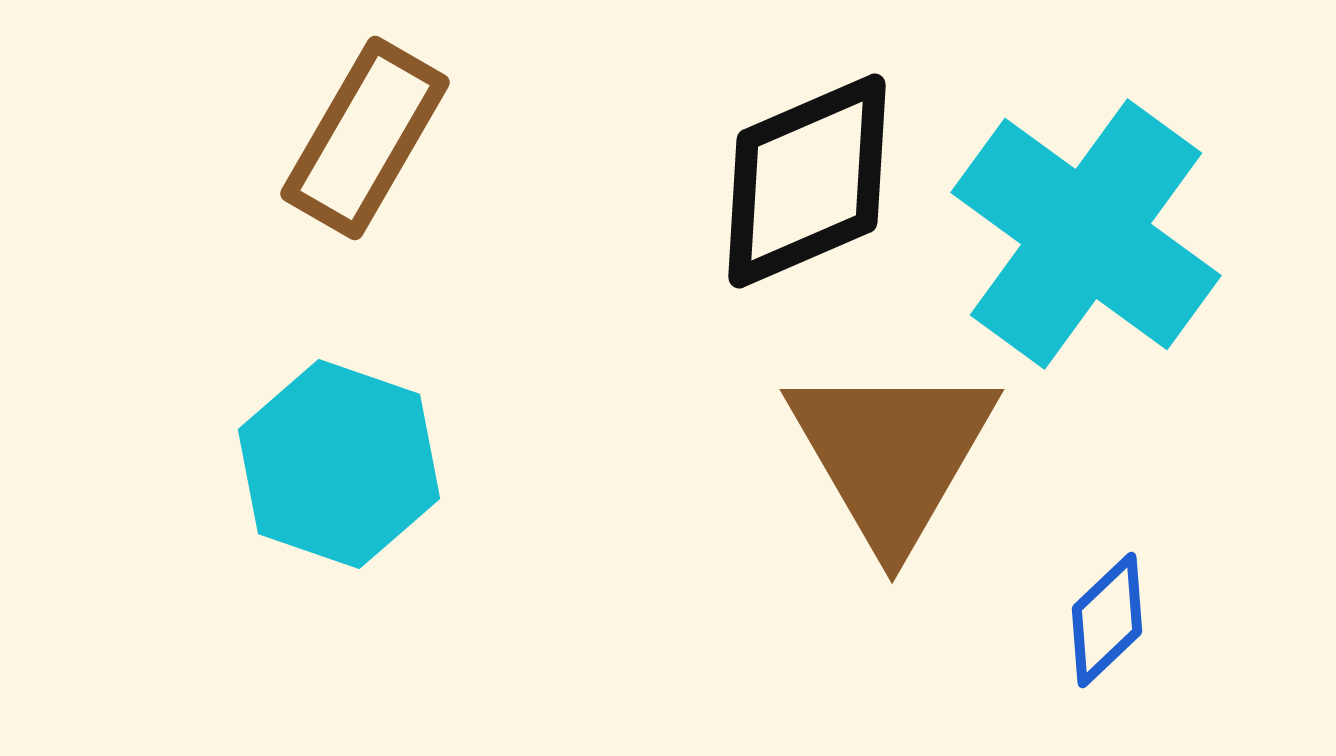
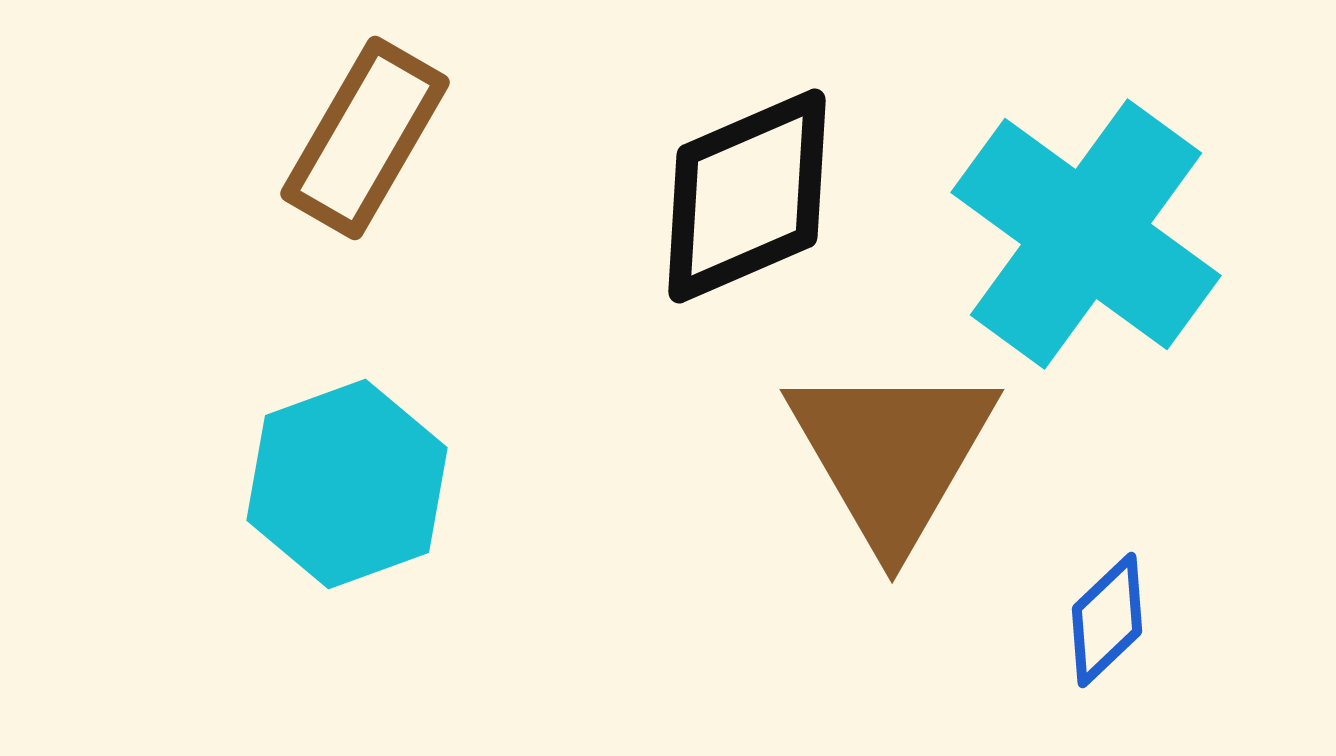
black diamond: moved 60 px left, 15 px down
cyan hexagon: moved 8 px right, 20 px down; rotated 21 degrees clockwise
